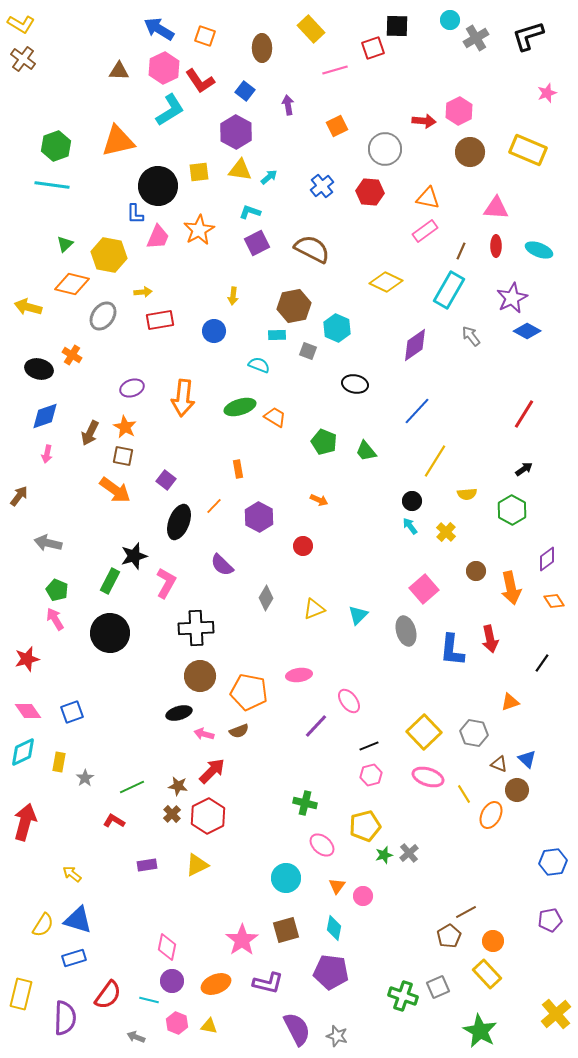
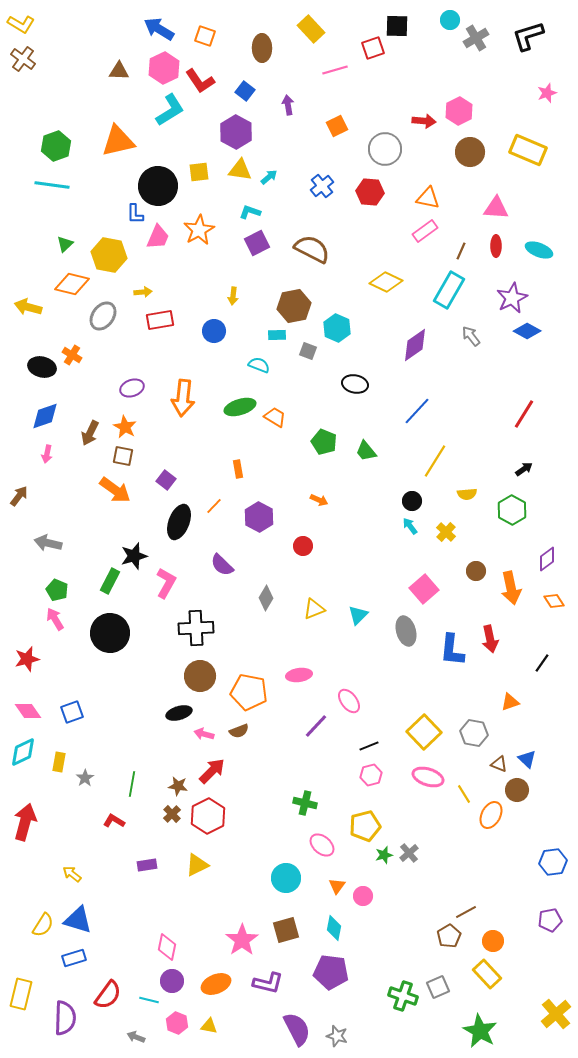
black ellipse at (39, 369): moved 3 px right, 2 px up
green line at (132, 787): moved 3 px up; rotated 55 degrees counterclockwise
